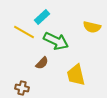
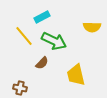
cyan rectangle: rotated 14 degrees clockwise
yellow semicircle: rotated 12 degrees counterclockwise
yellow line: moved 4 px down; rotated 20 degrees clockwise
green arrow: moved 2 px left
brown cross: moved 2 px left
